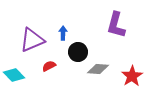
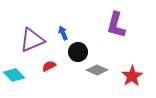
blue arrow: rotated 24 degrees counterclockwise
gray diamond: moved 1 px left, 1 px down; rotated 20 degrees clockwise
